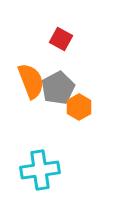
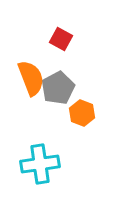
orange semicircle: moved 3 px up
orange hexagon: moved 3 px right, 6 px down; rotated 10 degrees counterclockwise
cyan cross: moved 6 px up
